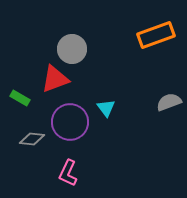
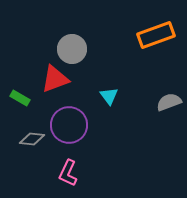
cyan triangle: moved 3 px right, 12 px up
purple circle: moved 1 px left, 3 px down
